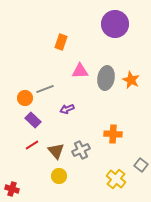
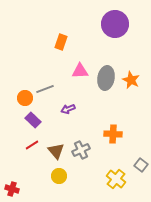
purple arrow: moved 1 px right
